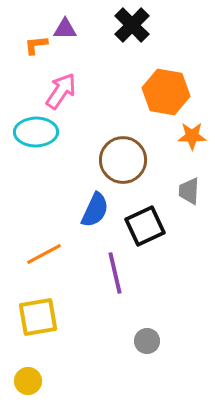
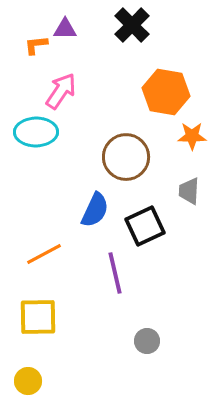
brown circle: moved 3 px right, 3 px up
yellow square: rotated 9 degrees clockwise
